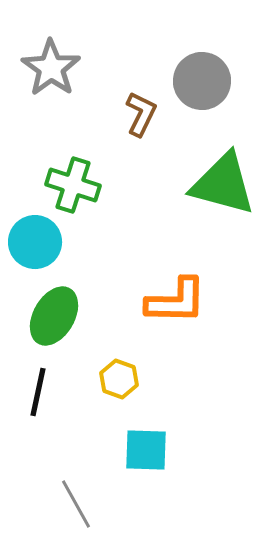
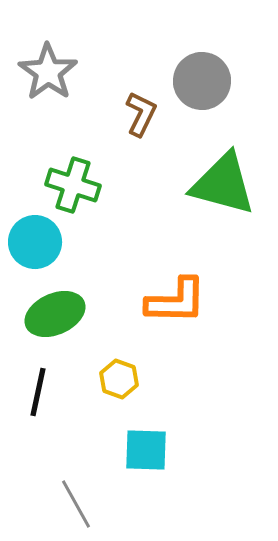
gray star: moved 3 px left, 4 px down
green ellipse: moved 1 px right, 2 px up; rotated 36 degrees clockwise
